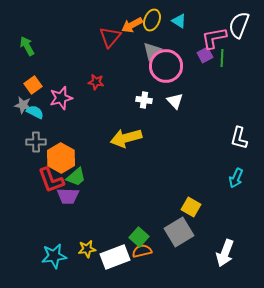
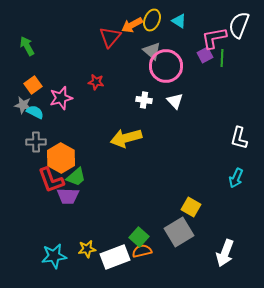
gray triangle: rotated 36 degrees counterclockwise
